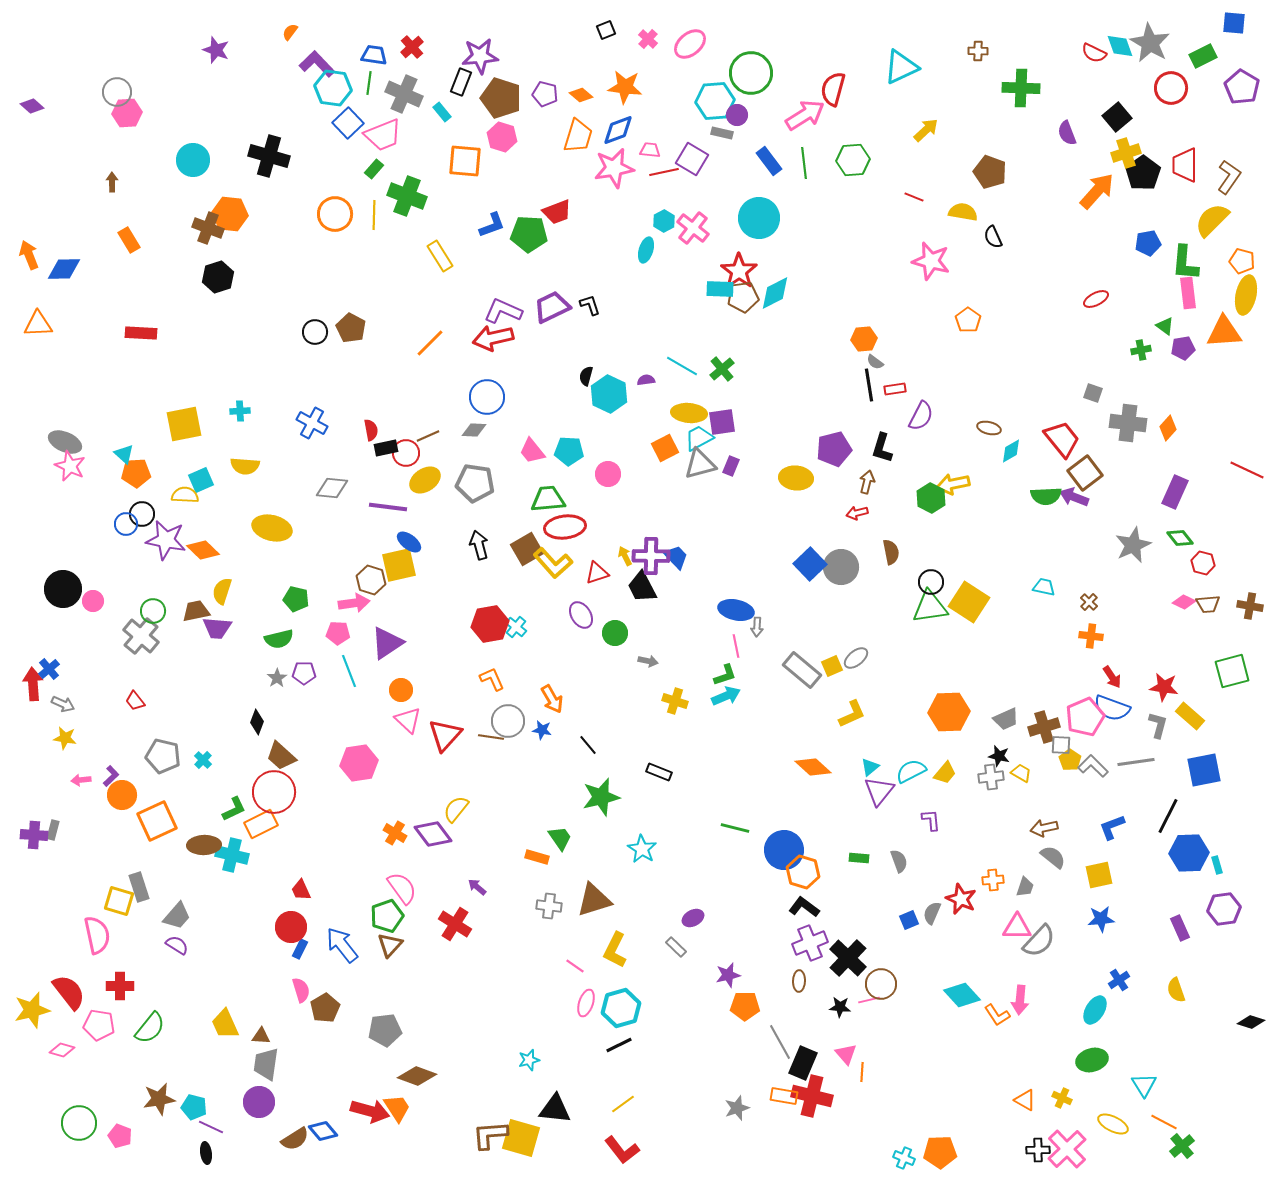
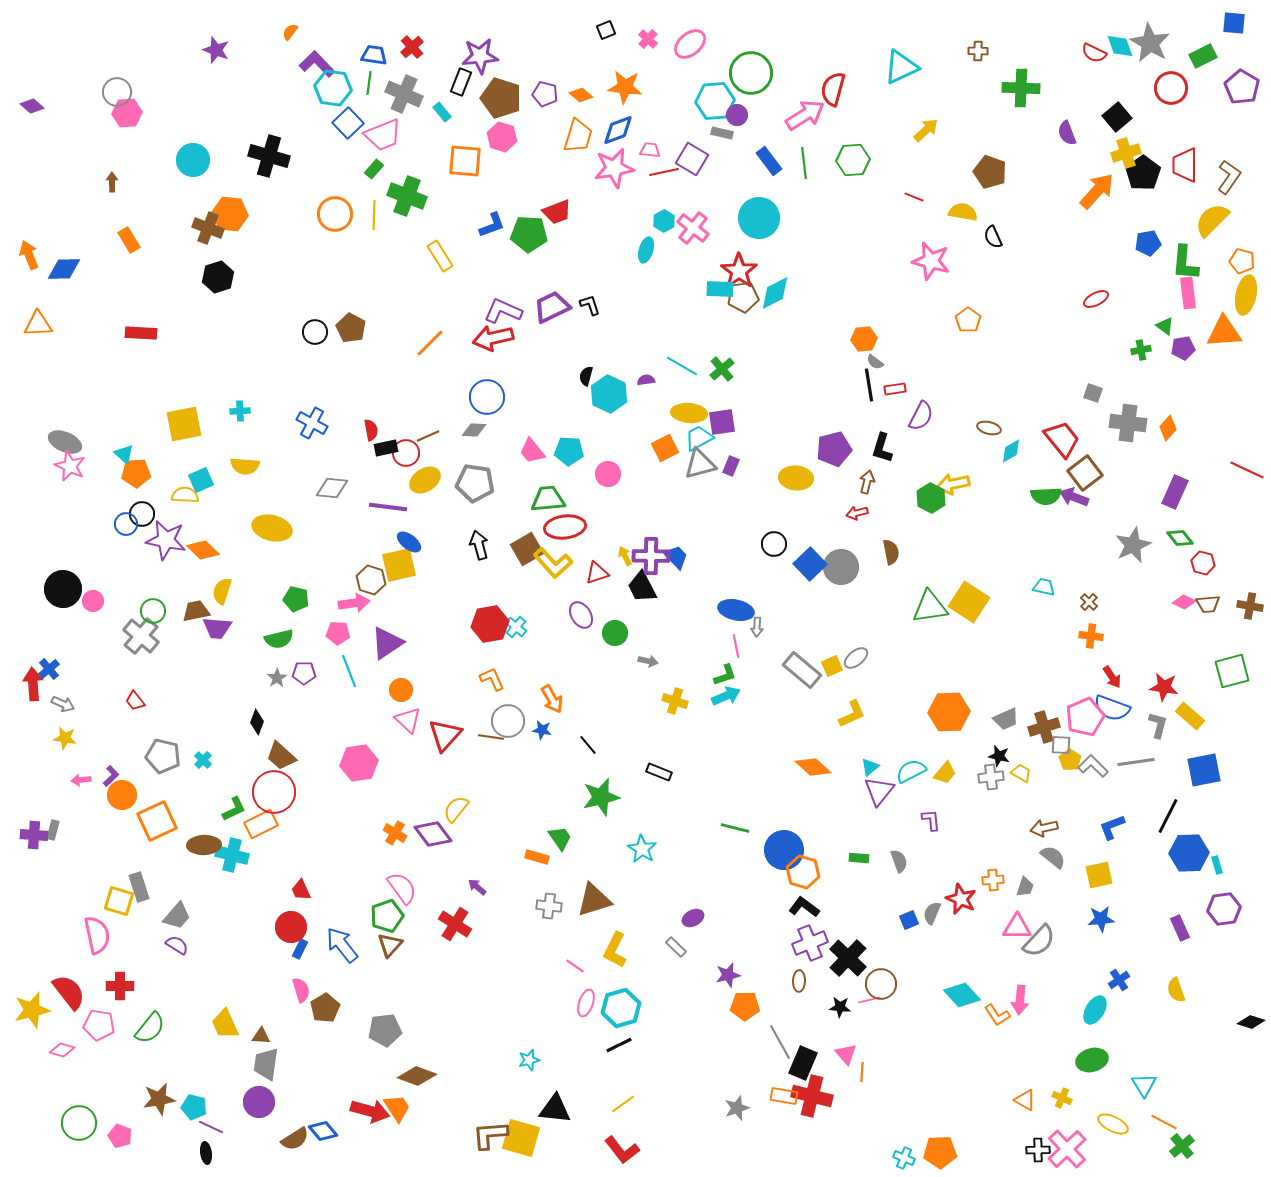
black circle at (931, 582): moved 157 px left, 38 px up
